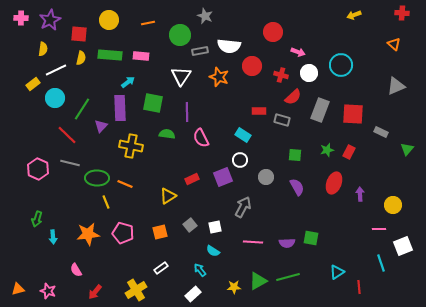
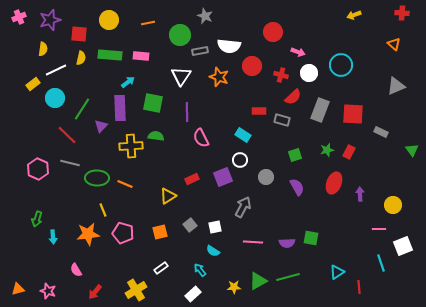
pink cross at (21, 18): moved 2 px left, 1 px up; rotated 24 degrees counterclockwise
purple star at (50, 20): rotated 10 degrees clockwise
green semicircle at (167, 134): moved 11 px left, 2 px down
yellow cross at (131, 146): rotated 15 degrees counterclockwise
green triangle at (407, 149): moved 5 px right, 1 px down; rotated 16 degrees counterclockwise
green square at (295, 155): rotated 24 degrees counterclockwise
yellow line at (106, 202): moved 3 px left, 8 px down
